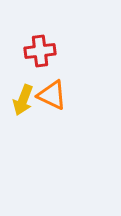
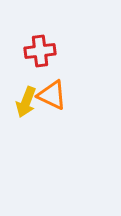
yellow arrow: moved 3 px right, 2 px down
